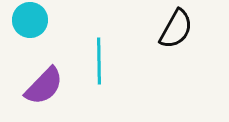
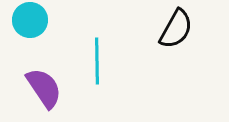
cyan line: moved 2 px left
purple semicircle: moved 2 px down; rotated 78 degrees counterclockwise
